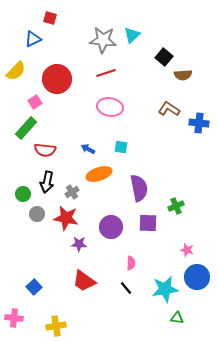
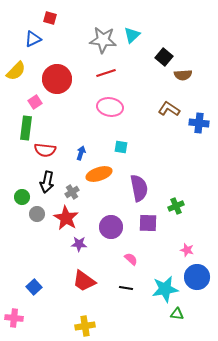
green rectangle: rotated 35 degrees counterclockwise
blue arrow: moved 7 px left, 4 px down; rotated 80 degrees clockwise
green circle: moved 1 px left, 3 px down
red star: rotated 20 degrees clockwise
pink semicircle: moved 4 px up; rotated 48 degrees counterclockwise
black line: rotated 40 degrees counterclockwise
green triangle: moved 4 px up
yellow cross: moved 29 px right
